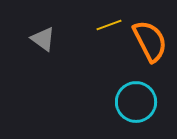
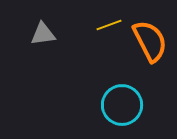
gray triangle: moved 5 px up; rotated 44 degrees counterclockwise
cyan circle: moved 14 px left, 3 px down
